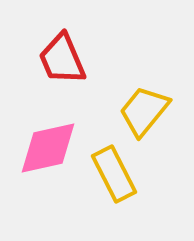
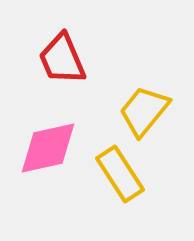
yellow rectangle: moved 6 px right; rotated 6 degrees counterclockwise
